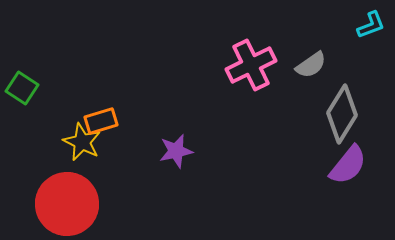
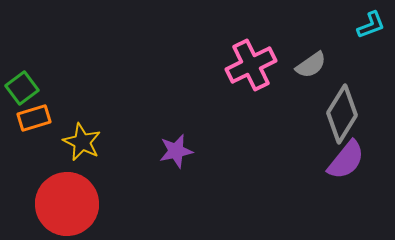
green square: rotated 20 degrees clockwise
orange rectangle: moved 67 px left, 3 px up
purple semicircle: moved 2 px left, 5 px up
